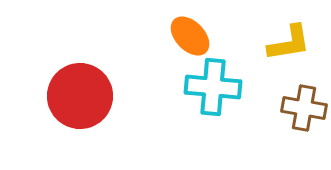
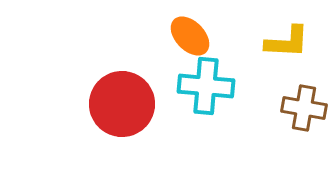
yellow L-shape: moved 2 px left, 1 px up; rotated 12 degrees clockwise
cyan cross: moved 7 px left, 1 px up
red circle: moved 42 px right, 8 px down
